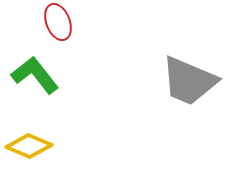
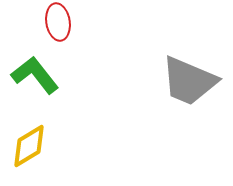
red ellipse: rotated 12 degrees clockwise
yellow diamond: rotated 54 degrees counterclockwise
